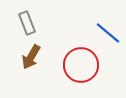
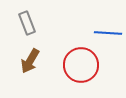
blue line: rotated 36 degrees counterclockwise
brown arrow: moved 1 px left, 4 px down
